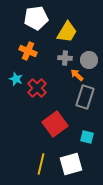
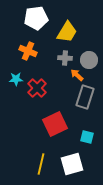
cyan star: rotated 24 degrees counterclockwise
red square: rotated 10 degrees clockwise
white square: moved 1 px right
